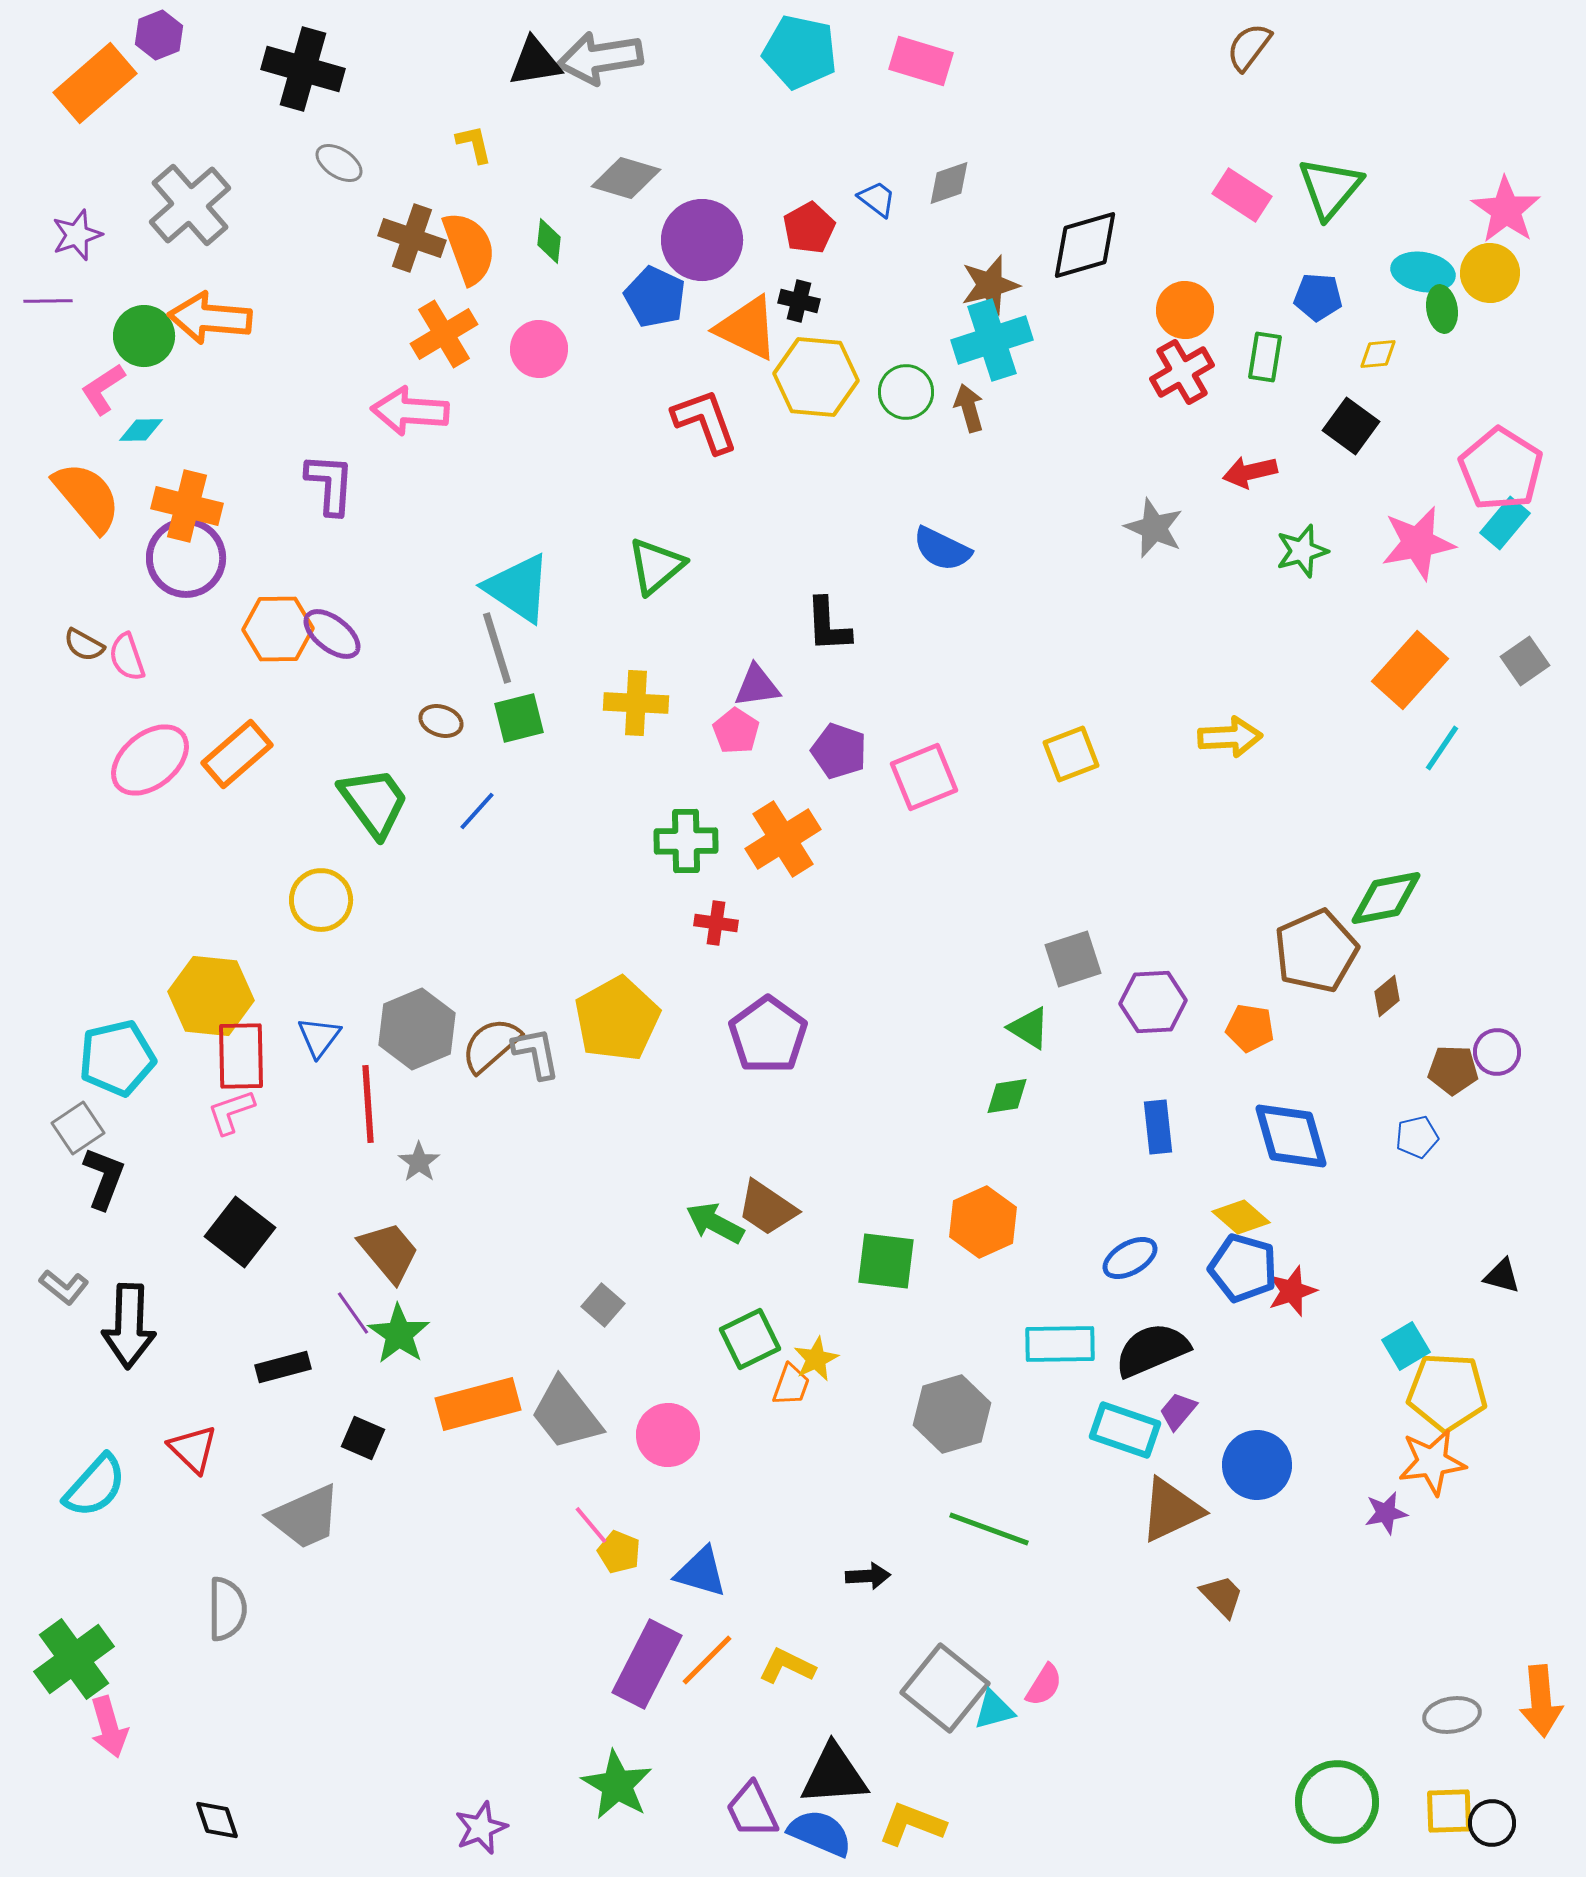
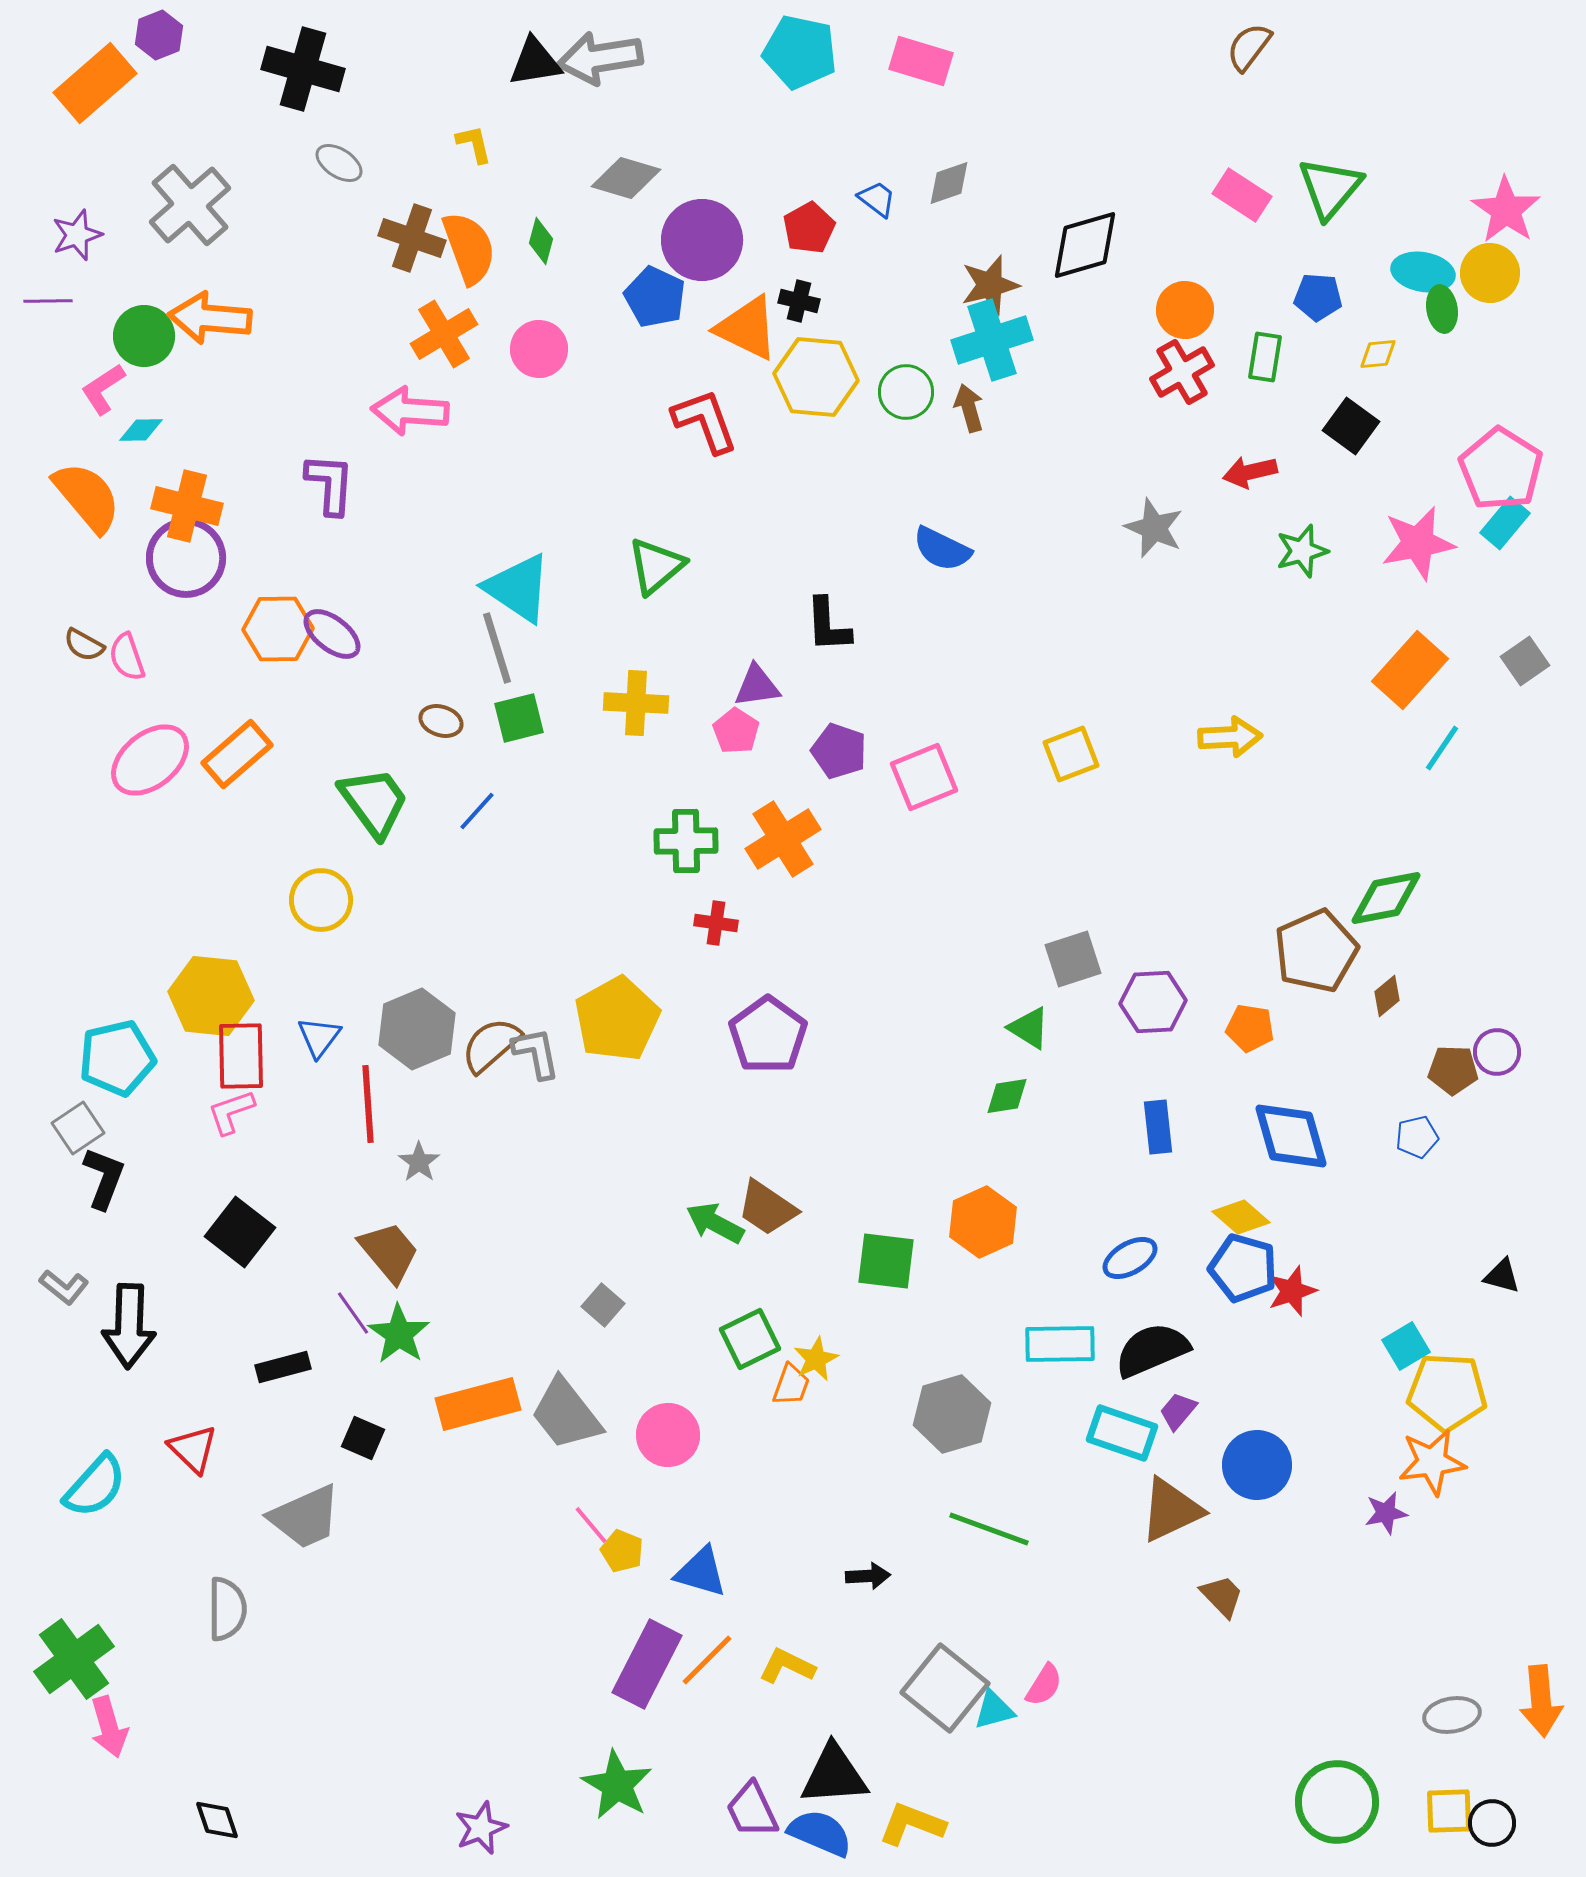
green diamond at (549, 241): moved 8 px left; rotated 9 degrees clockwise
cyan rectangle at (1125, 1430): moved 3 px left, 3 px down
yellow pentagon at (619, 1552): moved 3 px right, 1 px up
